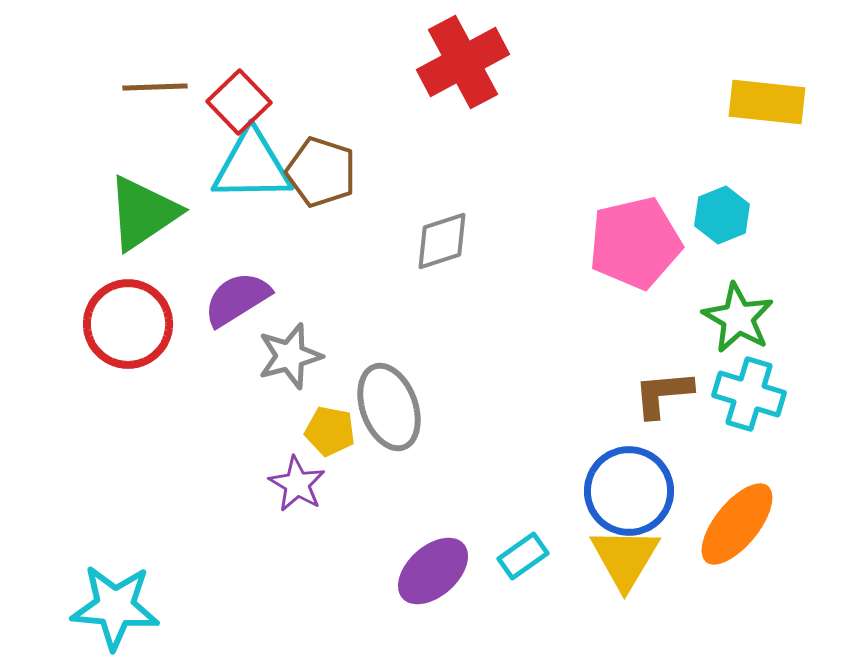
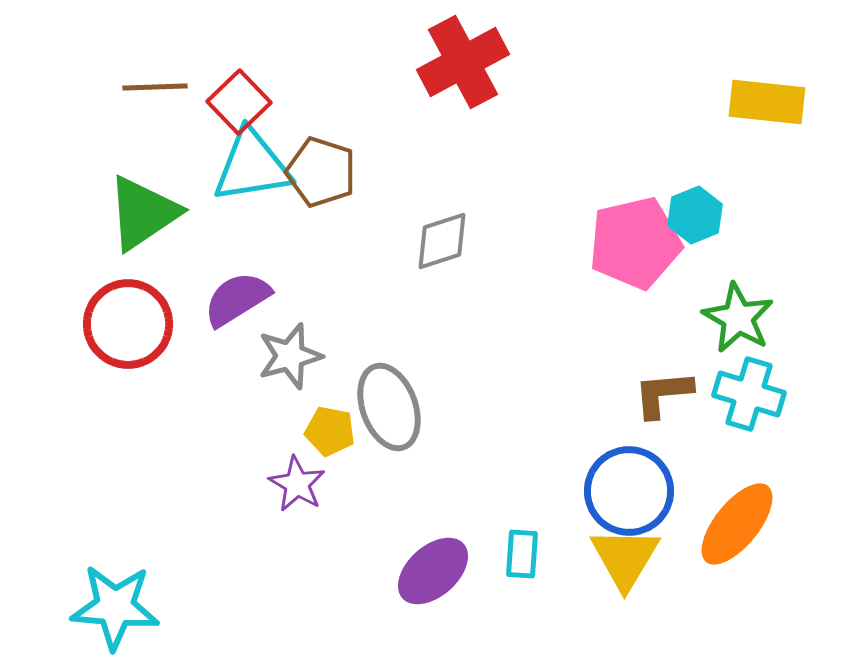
cyan triangle: rotated 8 degrees counterclockwise
cyan hexagon: moved 27 px left
cyan rectangle: moved 1 px left, 2 px up; rotated 51 degrees counterclockwise
